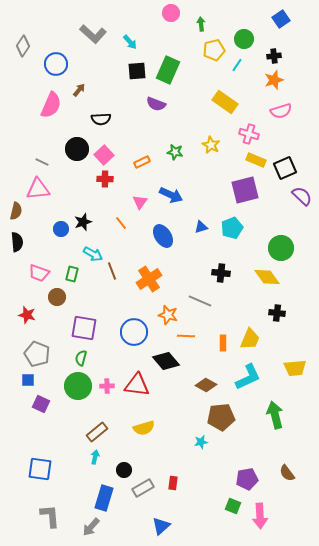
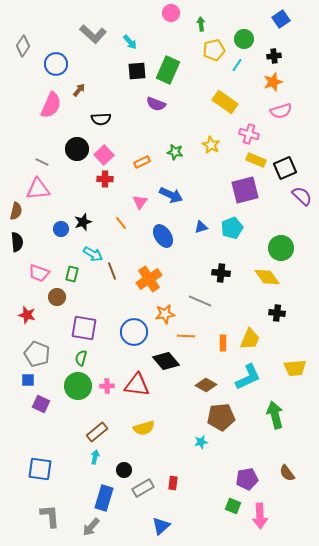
orange star at (274, 80): moved 1 px left, 2 px down
orange star at (168, 315): moved 3 px left, 1 px up; rotated 24 degrees counterclockwise
